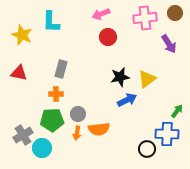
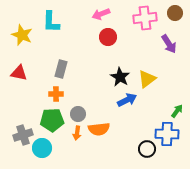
black star: rotated 30 degrees counterclockwise
gray cross: rotated 12 degrees clockwise
